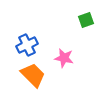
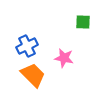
green square: moved 3 px left, 2 px down; rotated 21 degrees clockwise
blue cross: moved 1 px down
